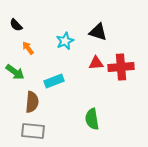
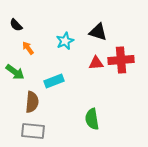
red cross: moved 7 px up
